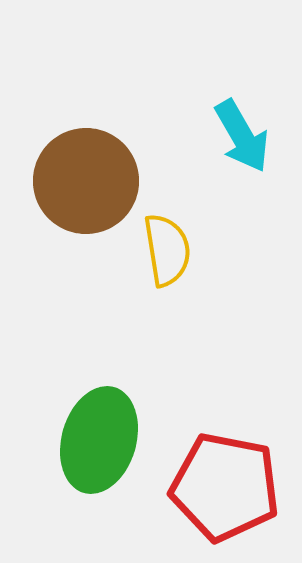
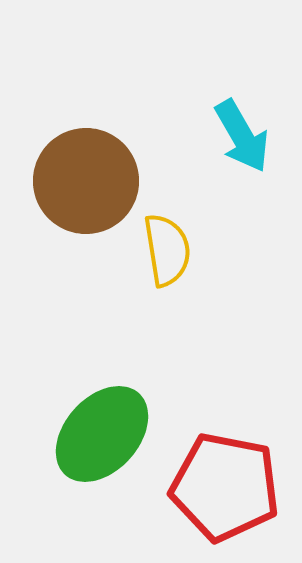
green ellipse: moved 3 px right, 6 px up; rotated 26 degrees clockwise
